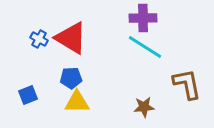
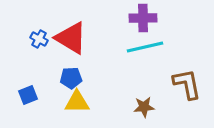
cyan line: rotated 45 degrees counterclockwise
